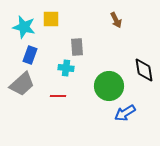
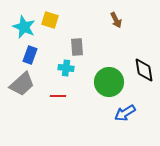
yellow square: moved 1 px left, 1 px down; rotated 18 degrees clockwise
cyan star: rotated 10 degrees clockwise
green circle: moved 4 px up
